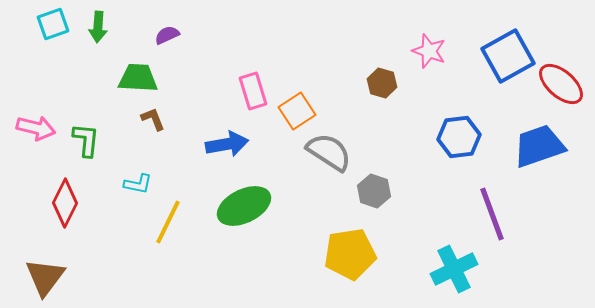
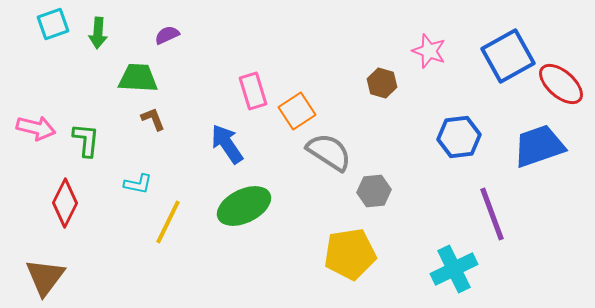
green arrow: moved 6 px down
blue arrow: rotated 114 degrees counterclockwise
gray hexagon: rotated 24 degrees counterclockwise
